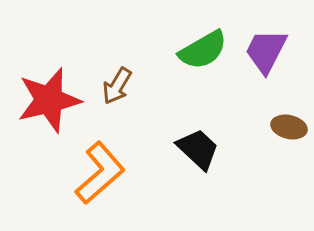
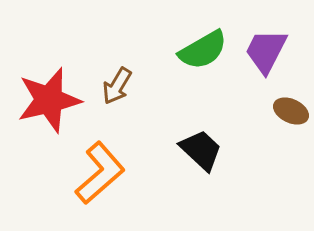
brown ellipse: moved 2 px right, 16 px up; rotated 12 degrees clockwise
black trapezoid: moved 3 px right, 1 px down
